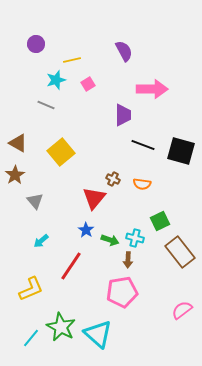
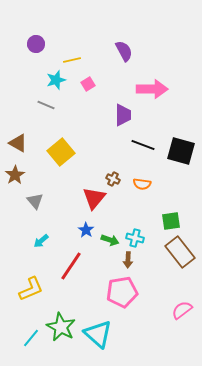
green square: moved 11 px right; rotated 18 degrees clockwise
